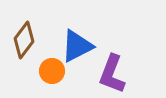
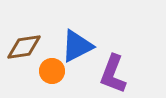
brown diamond: moved 7 px down; rotated 45 degrees clockwise
purple L-shape: moved 1 px right
